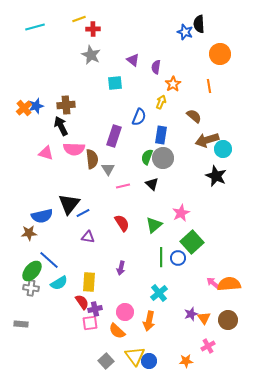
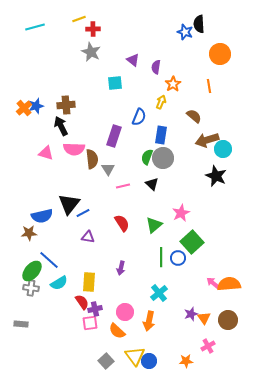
gray star at (91, 55): moved 3 px up
